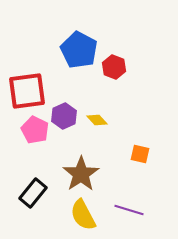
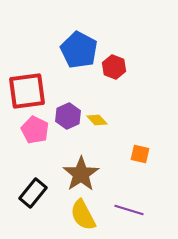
purple hexagon: moved 4 px right
